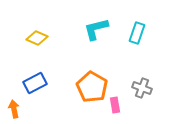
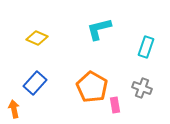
cyan L-shape: moved 3 px right
cyan rectangle: moved 9 px right, 14 px down
blue rectangle: rotated 20 degrees counterclockwise
